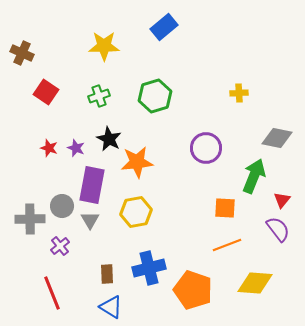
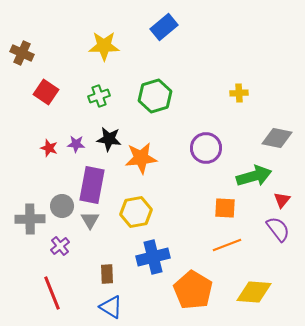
black star: rotated 20 degrees counterclockwise
purple star: moved 4 px up; rotated 18 degrees counterclockwise
orange star: moved 4 px right, 4 px up
green arrow: rotated 52 degrees clockwise
blue cross: moved 4 px right, 11 px up
yellow diamond: moved 1 px left, 9 px down
orange pentagon: rotated 12 degrees clockwise
